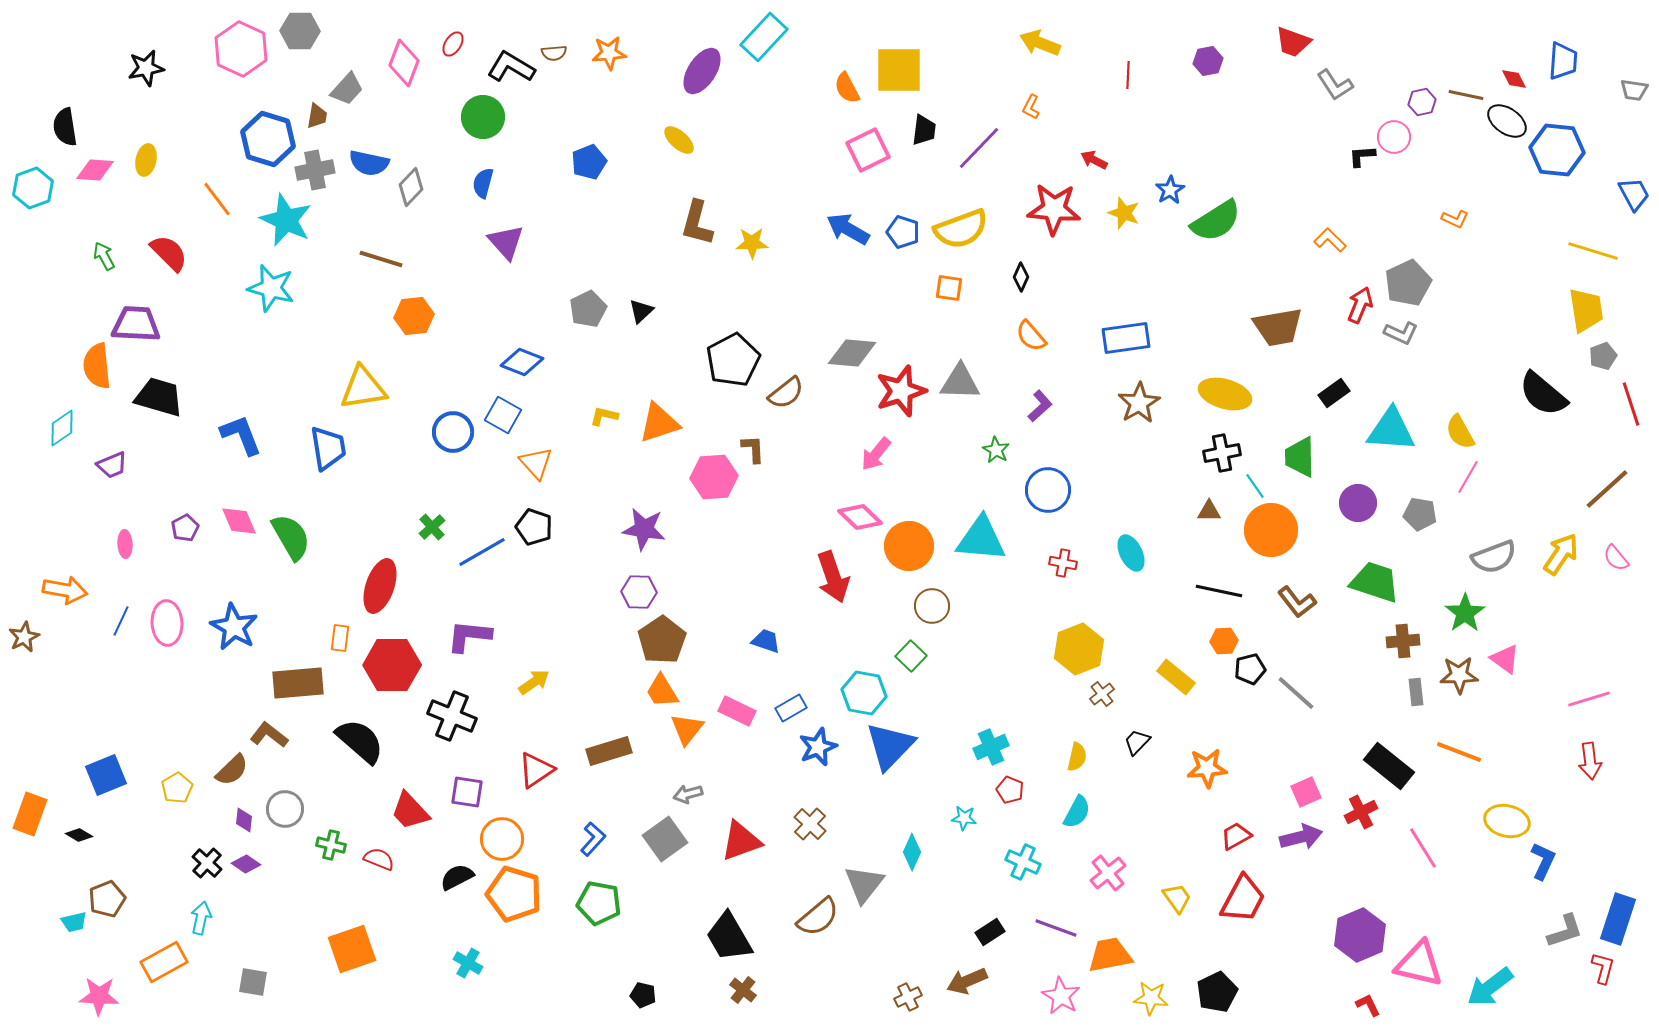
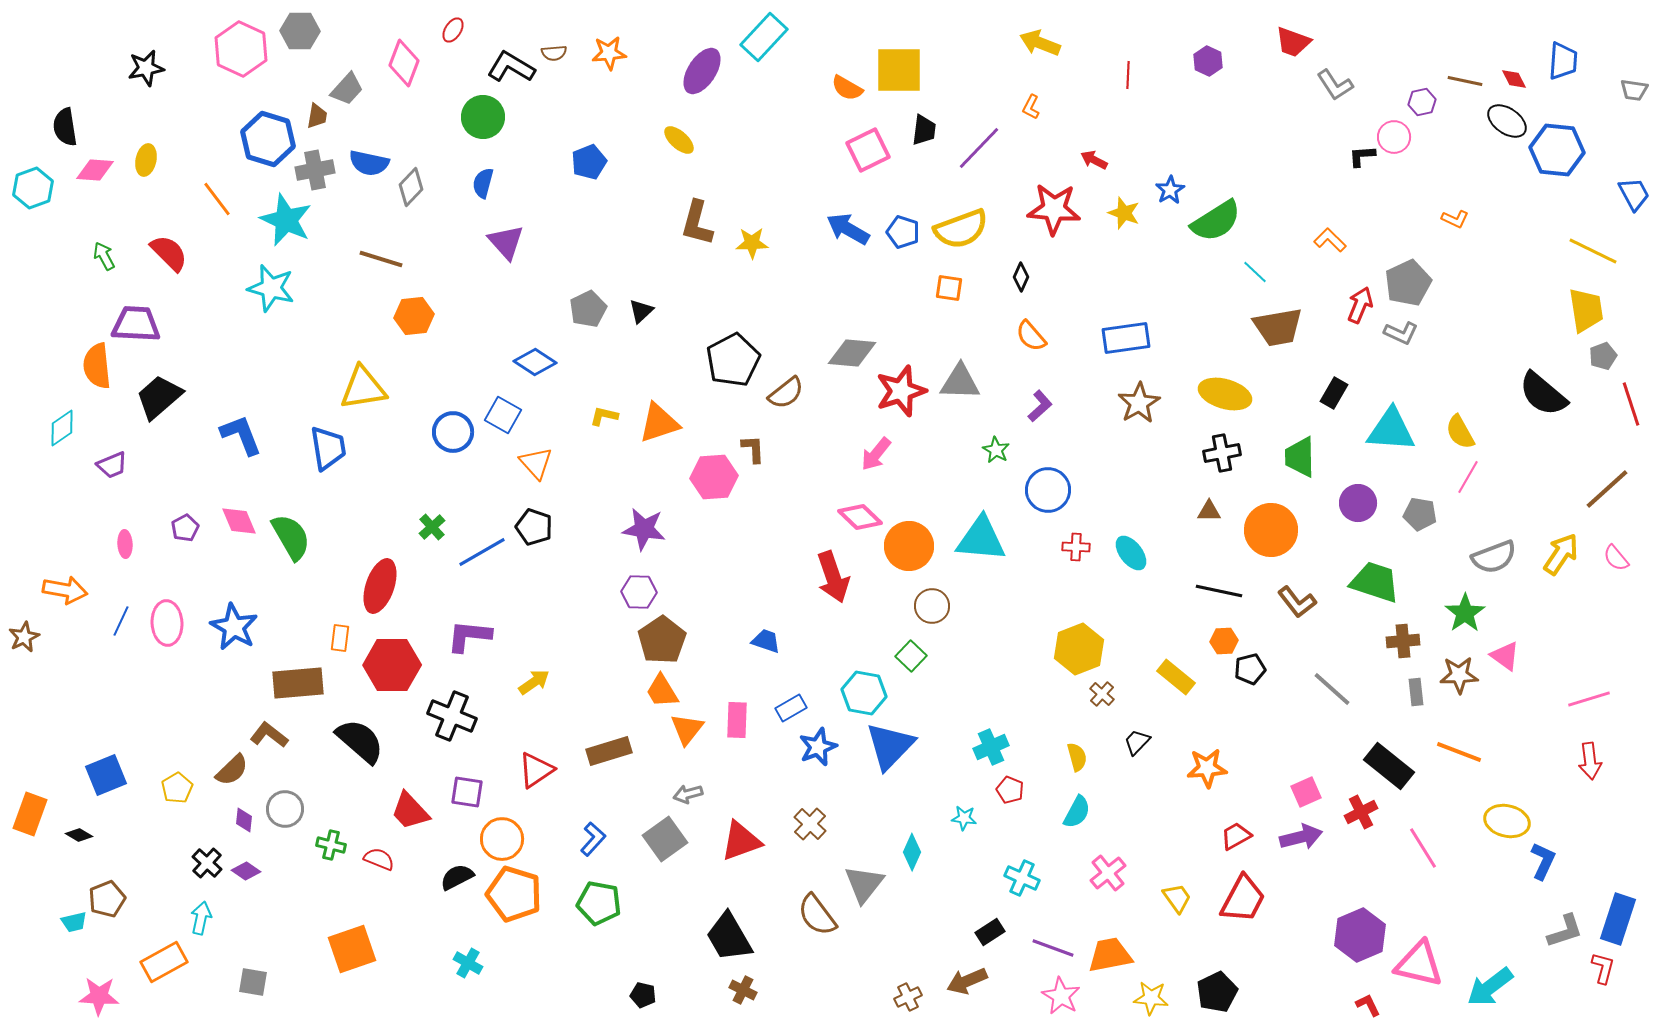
red ellipse at (453, 44): moved 14 px up
purple hexagon at (1208, 61): rotated 24 degrees counterclockwise
orange semicircle at (847, 88): rotated 32 degrees counterclockwise
brown line at (1466, 95): moved 1 px left, 14 px up
yellow line at (1593, 251): rotated 9 degrees clockwise
blue diamond at (522, 362): moved 13 px right; rotated 12 degrees clockwise
black rectangle at (1334, 393): rotated 24 degrees counterclockwise
black trapezoid at (159, 397): rotated 57 degrees counterclockwise
cyan line at (1255, 486): moved 214 px up; rotated 12 degrees counterclockwise
cyan ellipse at (1131, 553): rotated 12 degrees counterclockwise
red cross at (1063, 563): moved 13 px right, 16 px up; rotated 8 degrees counterclockwise
pink triangle at (1505, 659): moved 3 px up
gray line at (1296, 693): moved 36 px right, 4 px up
brown cross at (1102, 694): rotated 10 degrees counterclockwise
pink rectangle at (737, 711): moved 9 px down; rotated 66 degrees clockwise
yellow semicircle at (1077, 757): rotated 28 degrees counterclockwise
cyan cross at (1023, 862): moved 1 px left, 16 px down
purple diamond at (246, 864): moved 7 px down
brown semicircle at (818, 917): moved 1 px left, 2 px up; rotated 93 degrees clockwise
purple line at (1056, 928): moved 3 px left, 20 px down
brown cross at (743, 990): rotated 12 degrees counterclockwise
